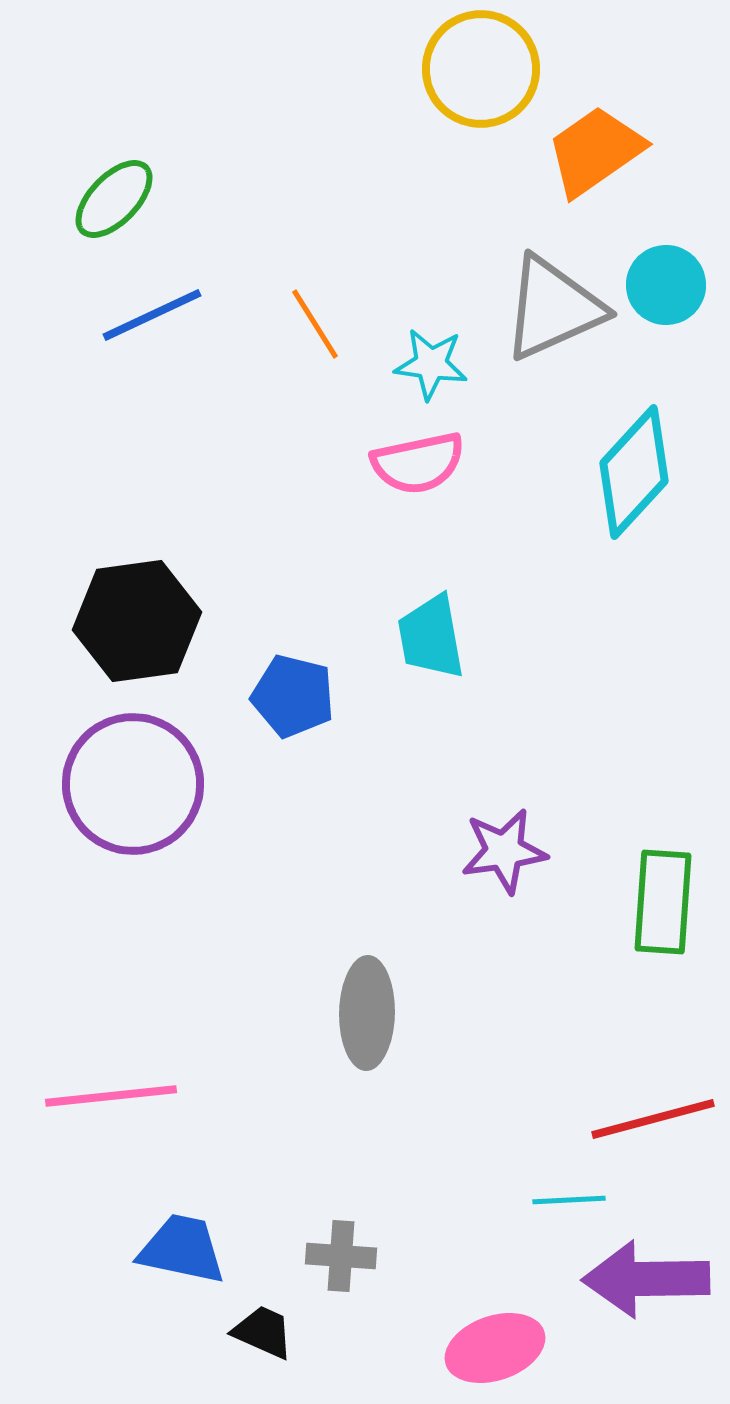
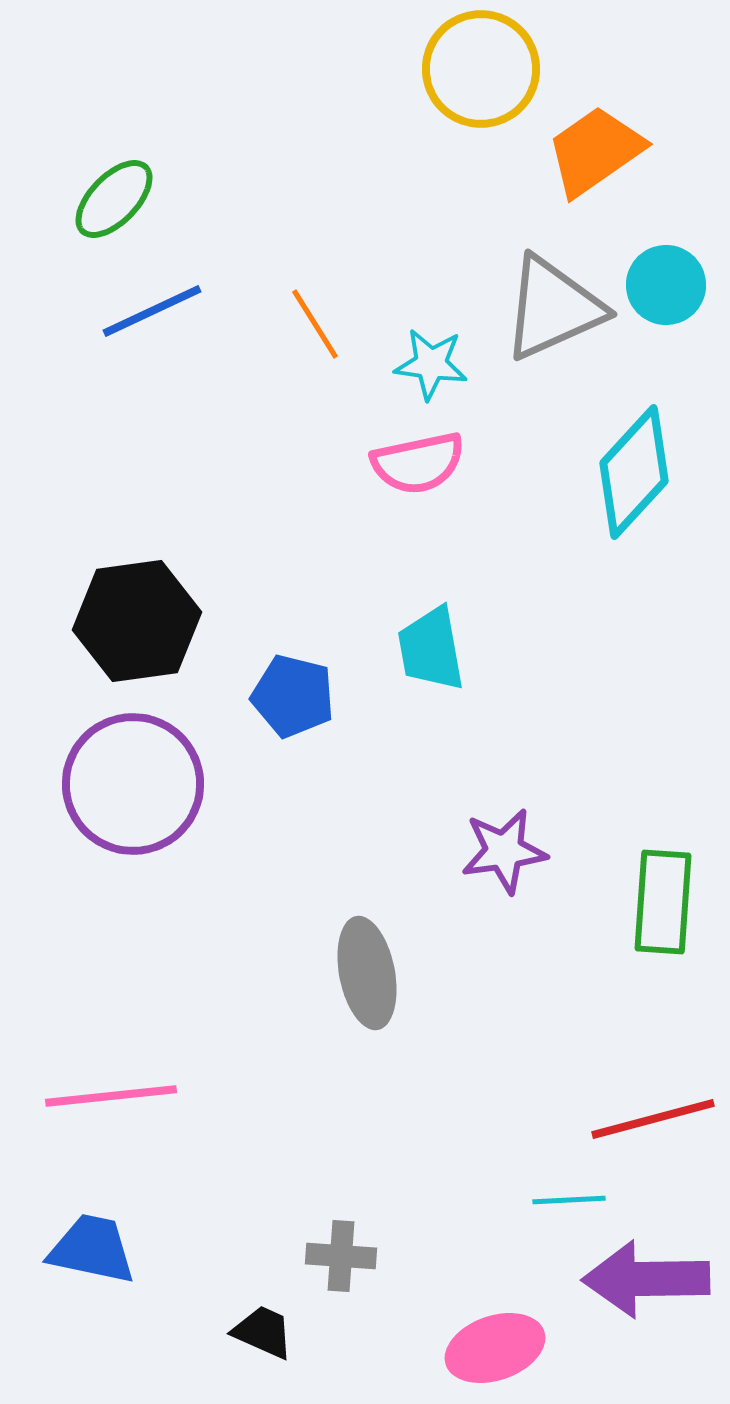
blue line: moved 4 px up
cyan trapezoid: moved 12 px down
gray ellipse: moved 40 px up; rotated 12 degrees counterclockwise
blue trapezoid: moved 90 px left
